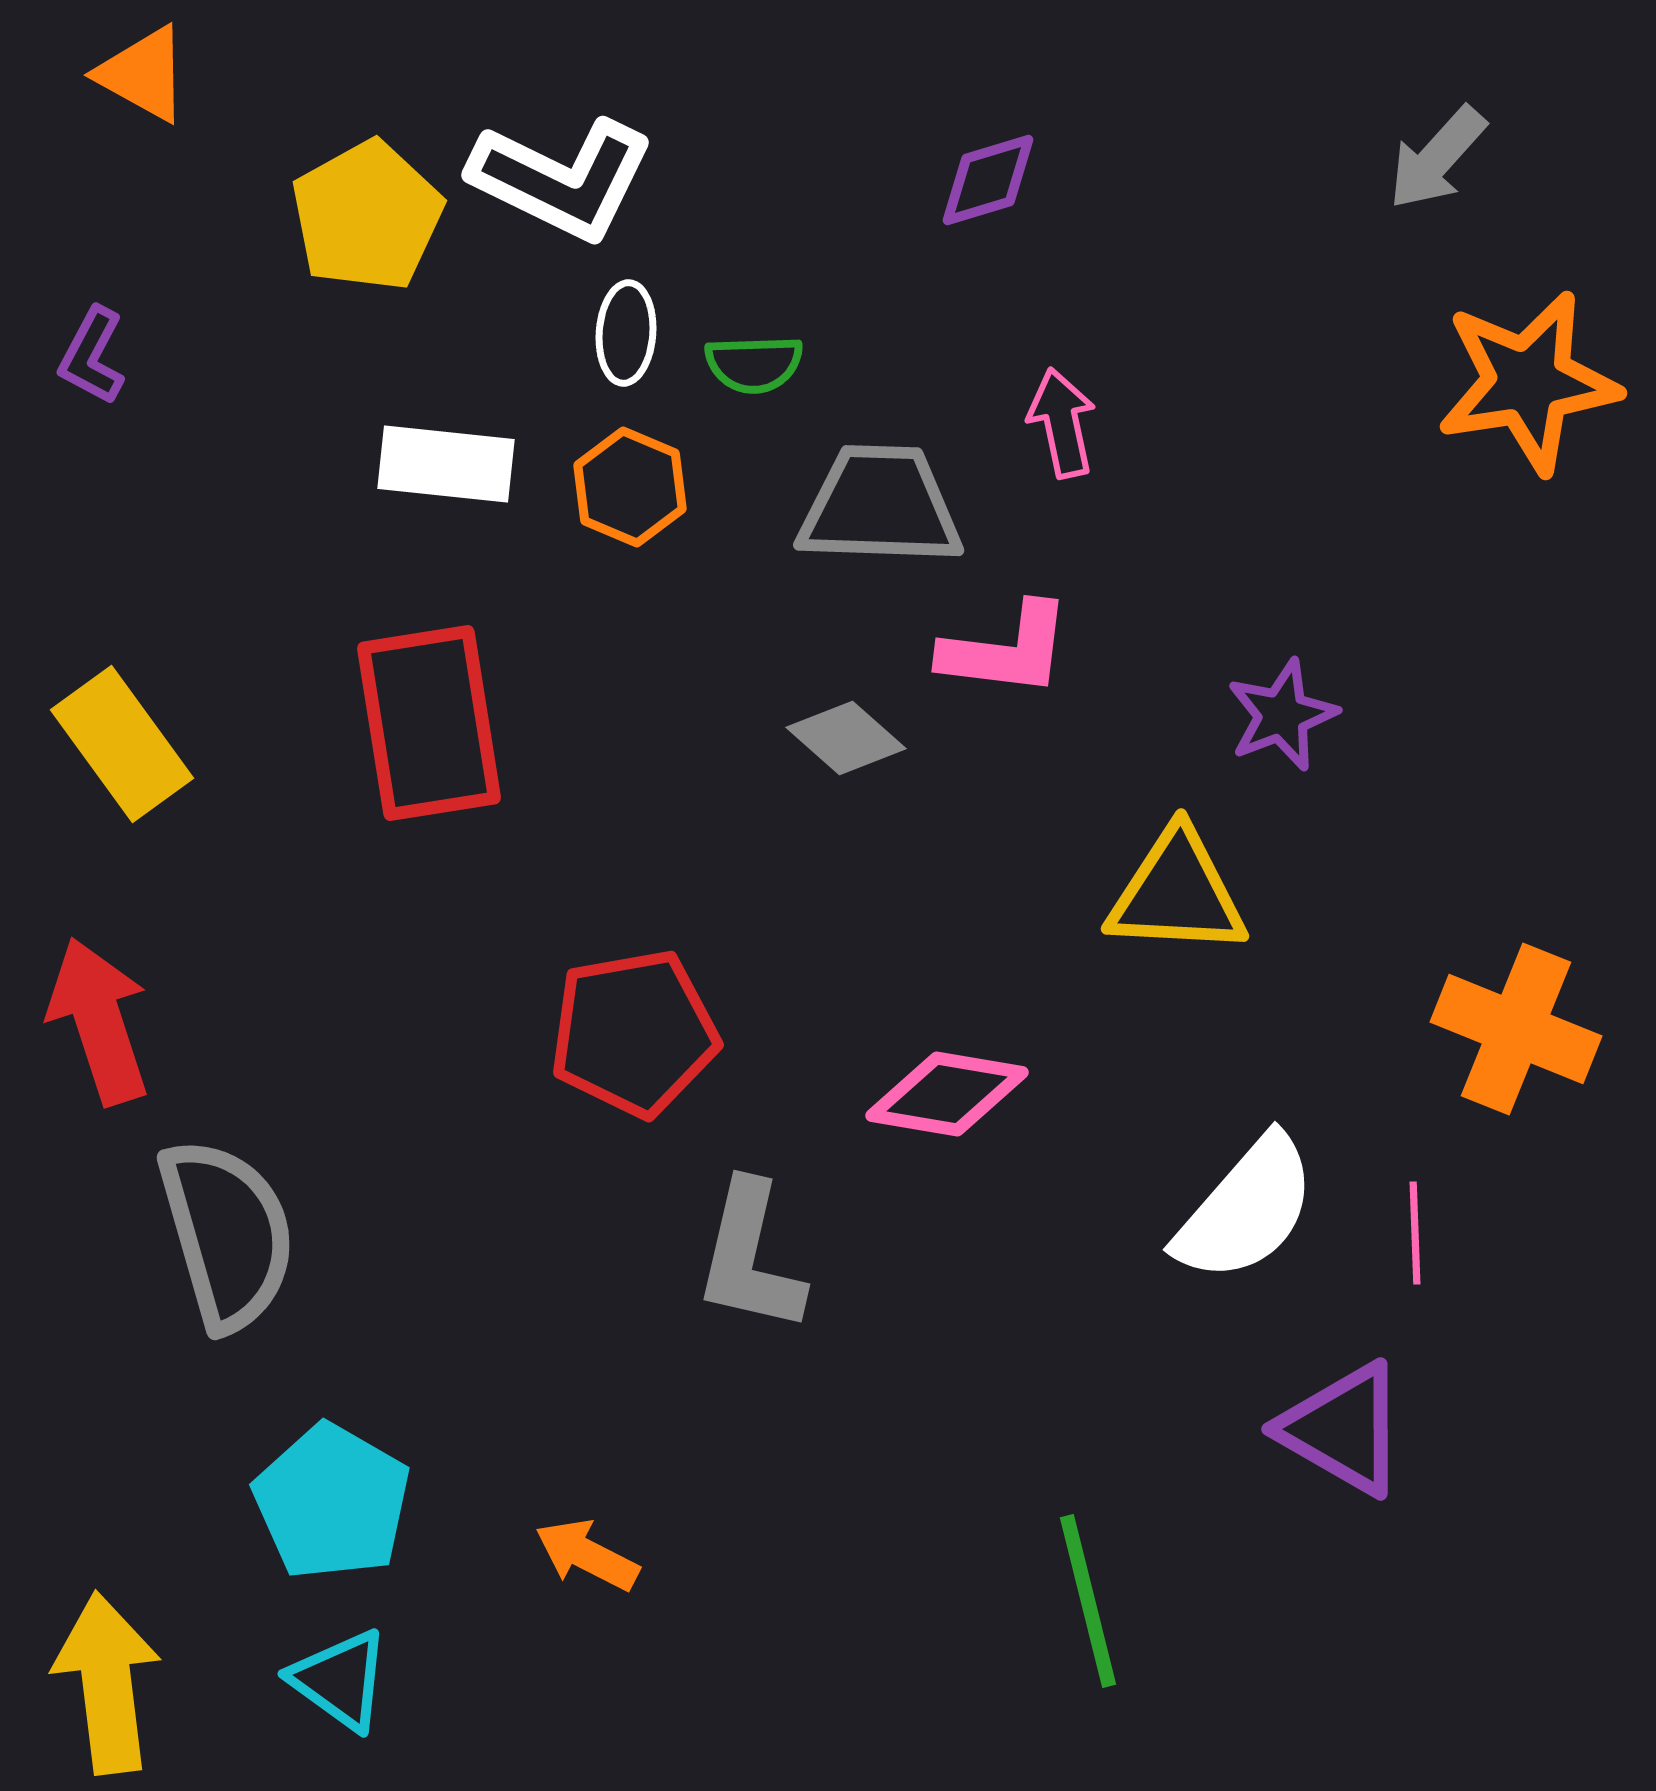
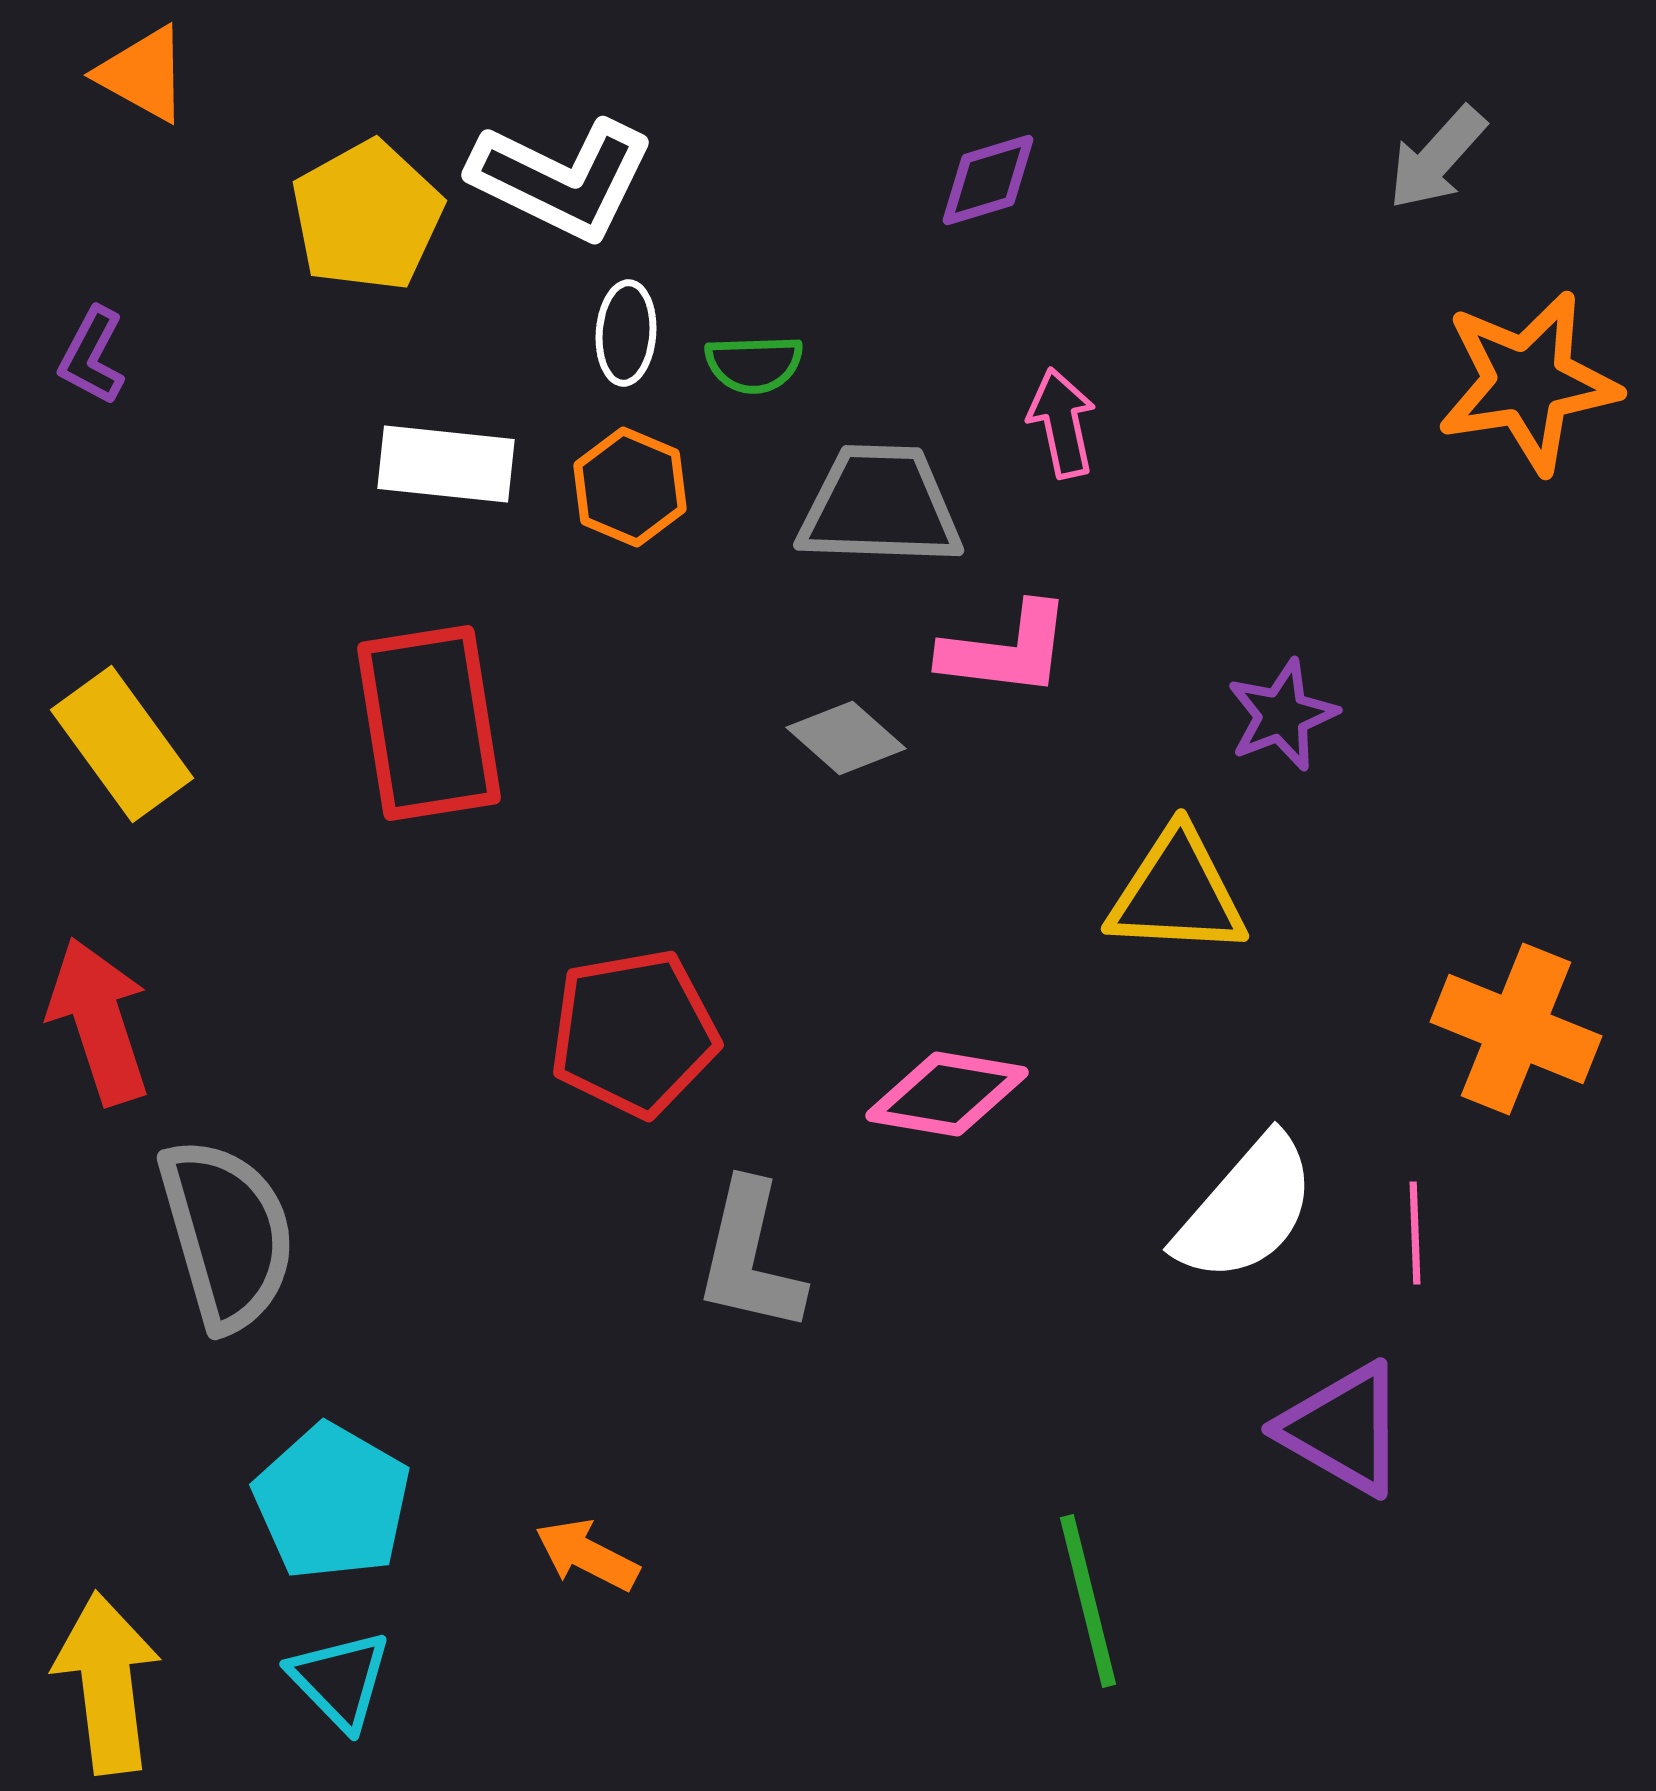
cyan triangle: rotated 10 degrees clockwise
